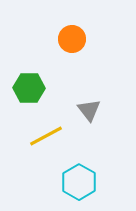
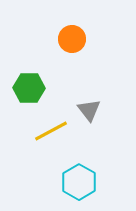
yellow line: moved 5 px right, 5 px up
